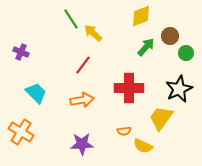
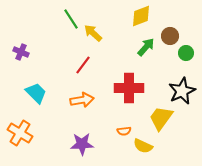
black star: moved 3 px right, 2 px down
orange cross: moved 1 px left, 1 px down
